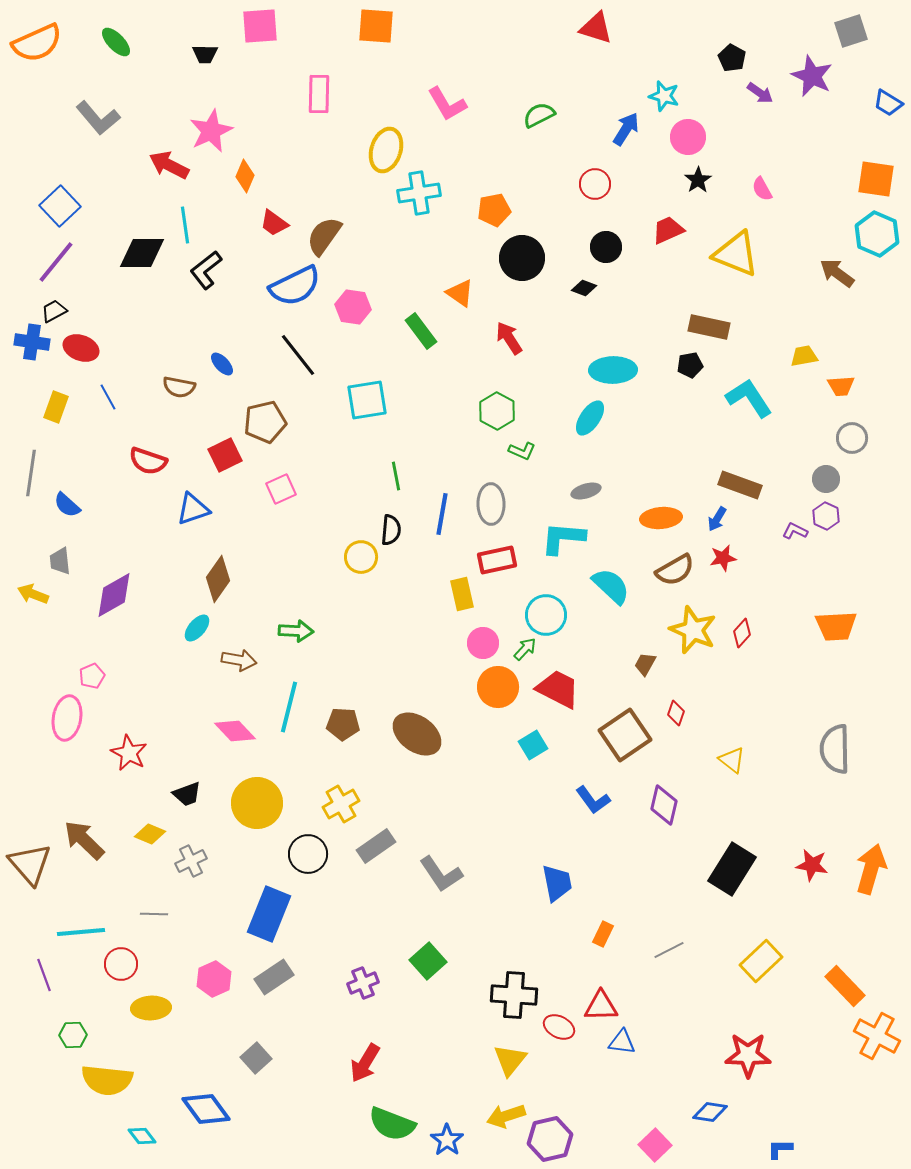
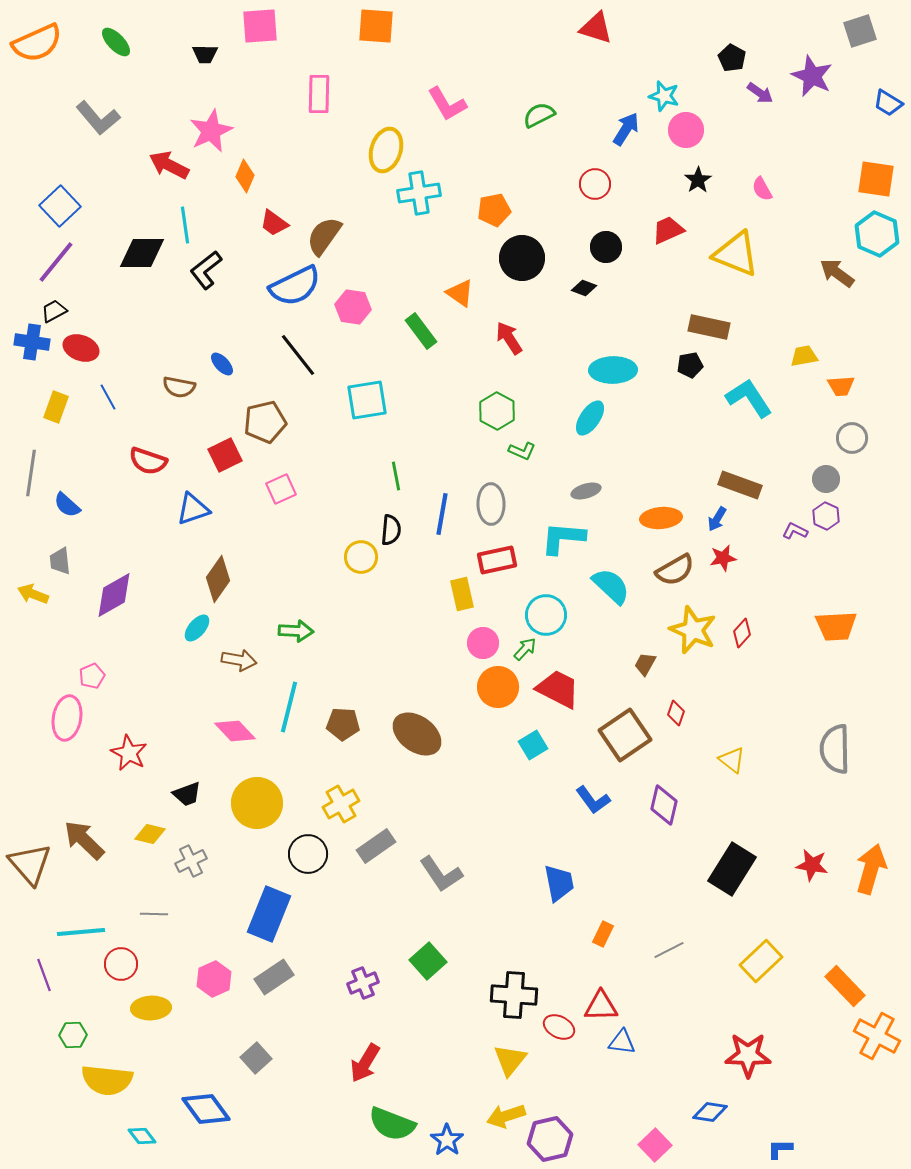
gray square at (851, 31): moved 9 px right
pink circle at (688, 137): moved 2 px left, 7 px up
yellow diamond at (150, 834): rotated 8 degrees counterclockwise
blue trapezoid at (557, 883): moved 2 px right
